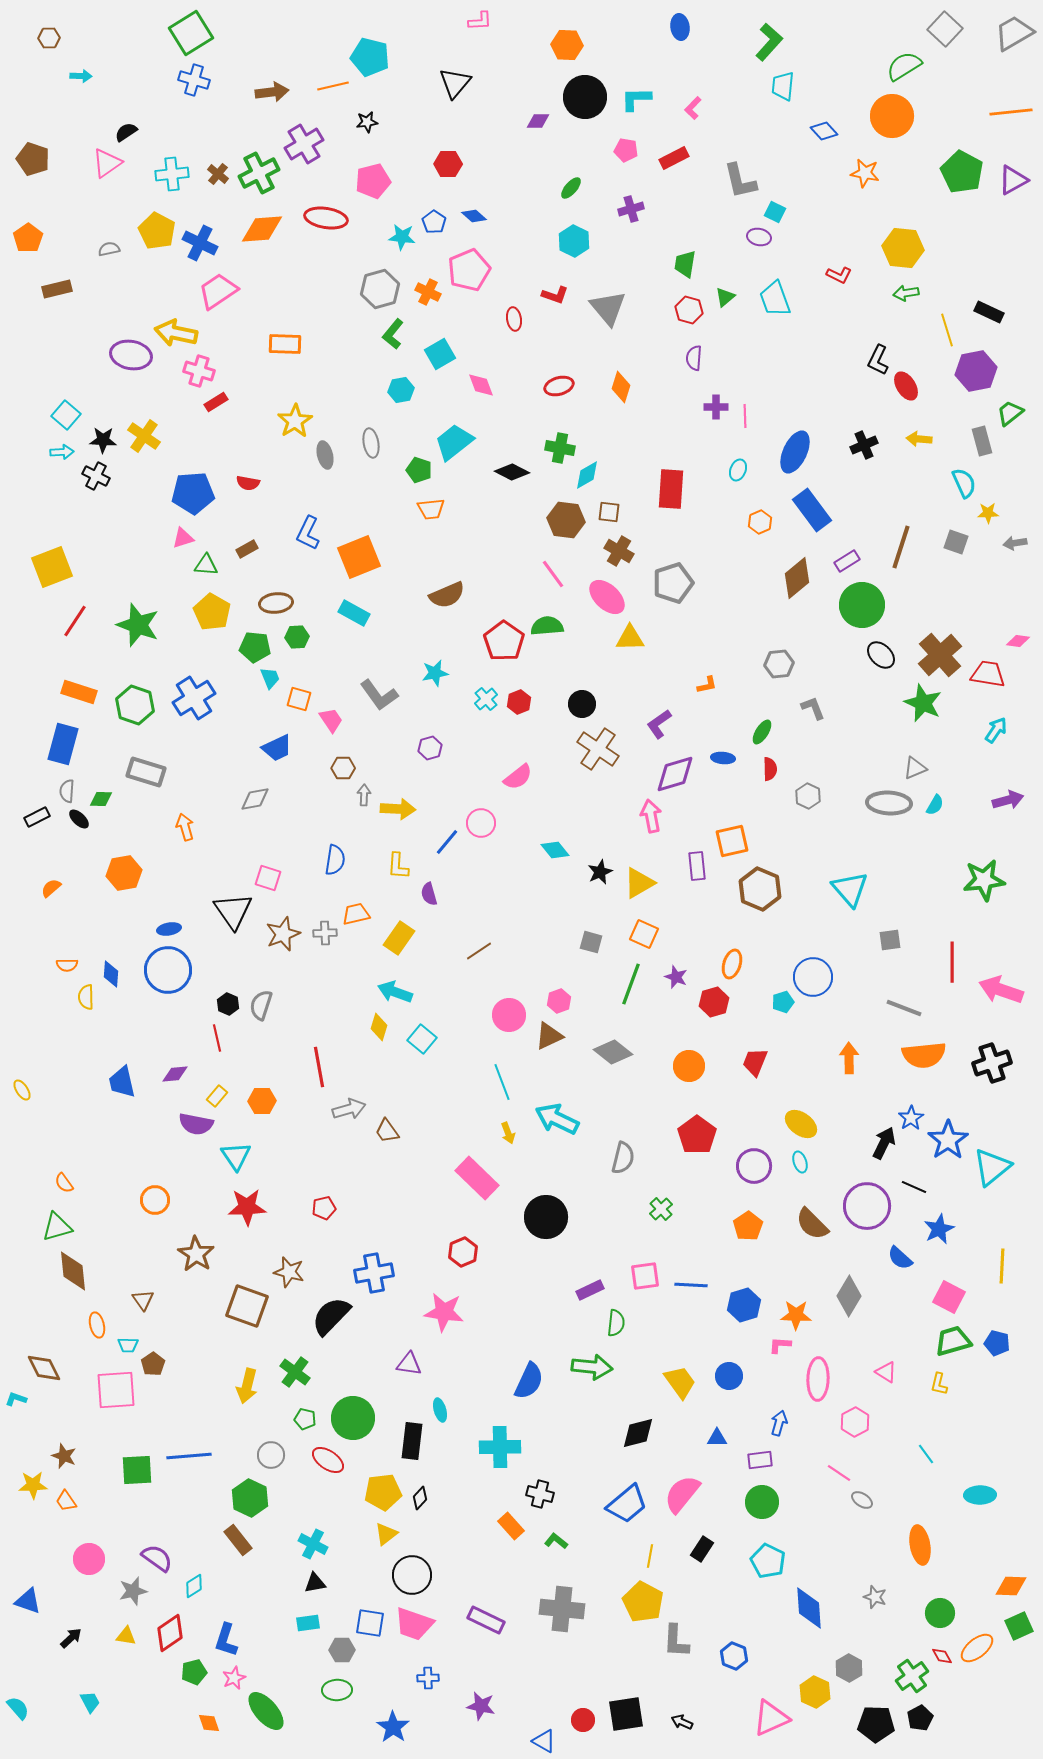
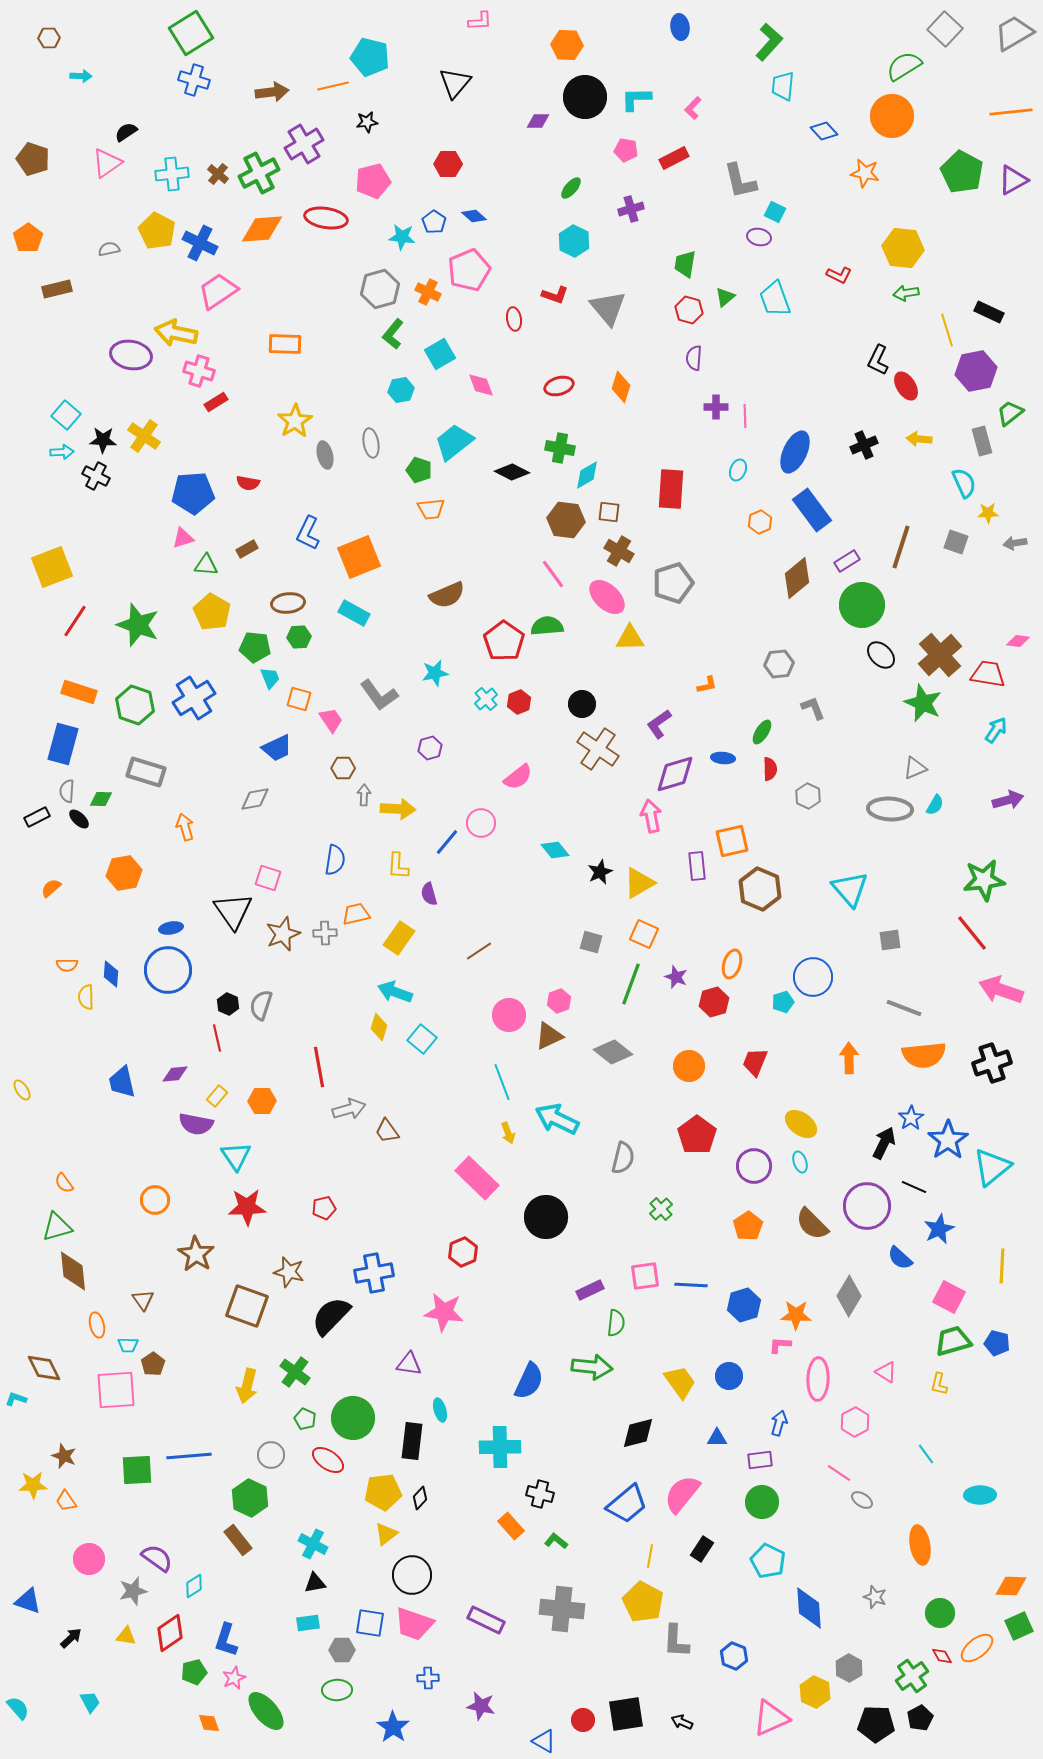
brown ellipse at (276, 603): moved 12 px right
green hexagon at (297, 637): moved 2 px right
gray ellipse at (889, 803): moved 1 px right, 6 px down
blue ellipse at (169, 929): moved 2 px right, 1 px up
red line at (952, 962): moved 20 px right, 29 px up; rotated 39 degrees counterclockwise
green pentagon at (305, 1419): rotated 10 degrees clockwise
